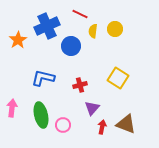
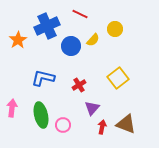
yellow semicircle: moved 9 px down; rotated 144 degrees counterclockwise
yellow square: rotated 20 degrees clockwise
red cross: moved 1 px left; rotated 16 degrees counterclockwise
